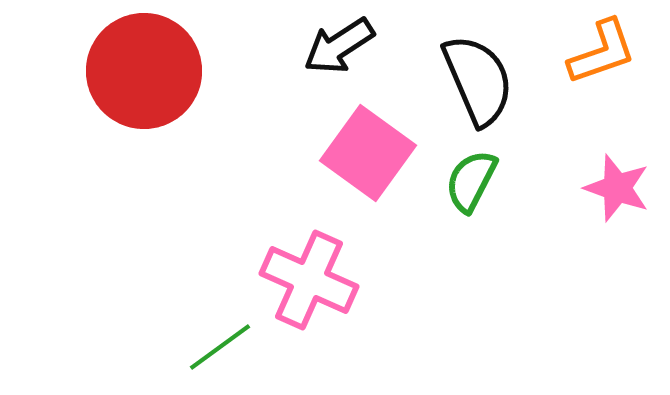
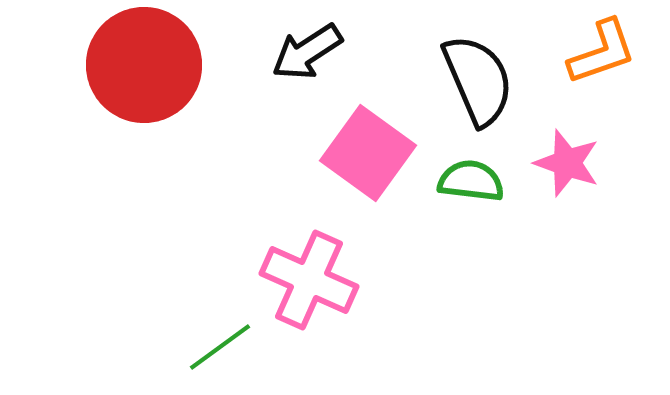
black arrow: moved 32 px left, 6 px down
red circle: moved 6 px up
green semicircle: rotated 70 degrees clockwise
pink star: moved 50 px left, 25 px up
